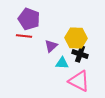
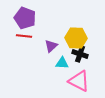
purple pentagon: moved 4 px left, 1 px up
